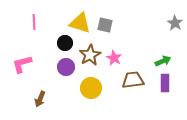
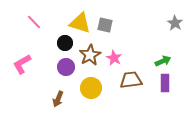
pink line: rotated 42 degrees counterclockwise
pink L-shape: rotated 15 degrees counterclockwise
brown trapezoid: moved 2 px left
brown arrow: moved 18 px right
